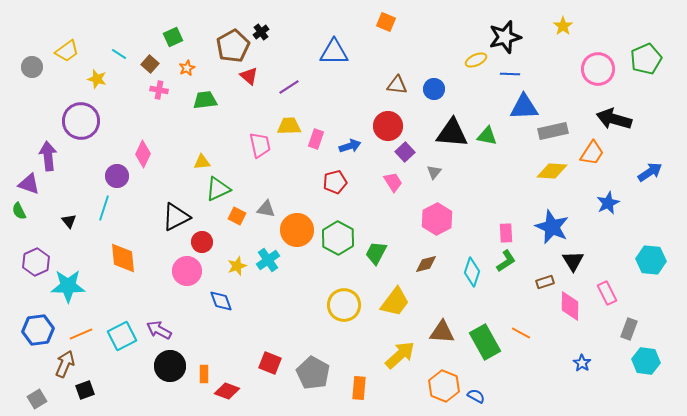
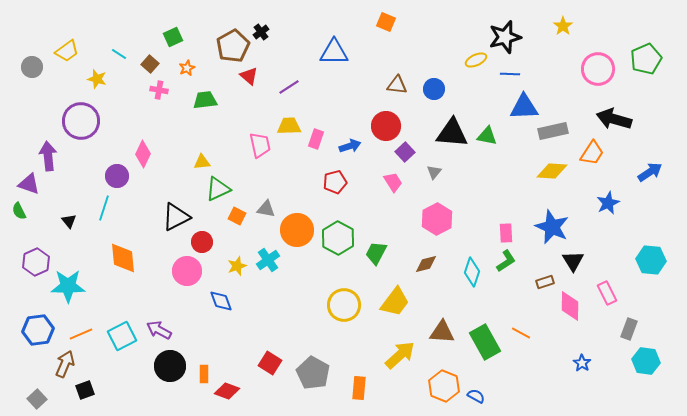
red circle at (388, 126): moved 2 px left
red square at (270, 363): rotated 10 degrees clockwise
gray square at (37, 399): rotated 12 degrees counterclockwise
